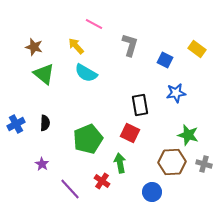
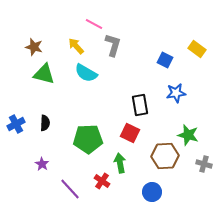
gray L-shape: moved 17 px left
green triangle: rotated 25 degrees counterclockwise
green pentagon: rotated 20 degrees clockwise
brown hexagon: moved 7 px left, 6 px up
